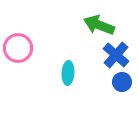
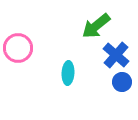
green arrow: moved 3 px left, 1 px down; rotated 60 degrees counterclockwise
